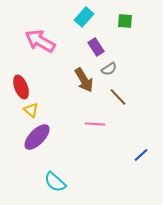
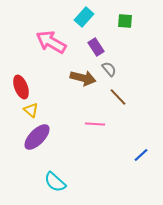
pink arrow: moved 11 px right, 1 px down
gray semicircle: rotated 98 degrees counterclockwise
brown arrow: moved 1 px left, 2 px up; rotated 45 degrees counterclockwise
